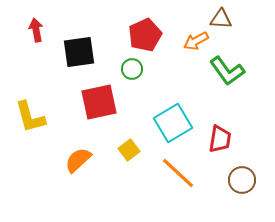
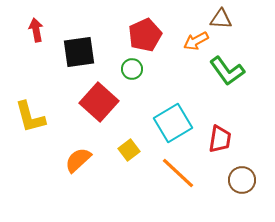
red square: rotated 36 degrees counterclockwise
